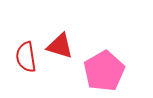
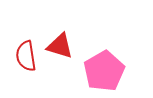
red semicircle: moved 1 px up
